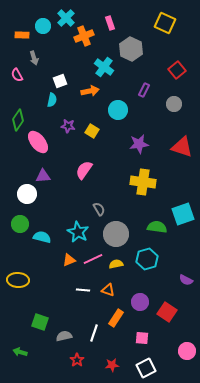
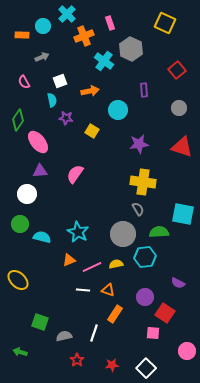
cyan cross at (66, 18): moved 1 px right, 4 px up
gray arrow at (34, 58): moved 8 px right, 1 px up; rotated 96 degrees counterclockwise
cyan cross at (104, 67): moved 6 px up
pink semicircle at (17, 75): moved 7 px right, 7 px down
purple rectangle at (144, 90): rotated 32 degrees counterclockwise
cyan semicircle at (52, 100): rotated 24 degrees counterclockwise
gray circle at (174, 104): moved 5 px right, 4 px down
purple star at (68, 126): moved 2 px left, 8 px up
pink semicircle at (84, 170): moved 9 px left, 4 px down
purple triangle at (43, 176): moved 3 px left, 5 px up
gray semicircle at (99, 209): moved 39 px right
cyan square at (183, 214): rotated 30 degrees clockwise
green semicircle at (157, 227): moved 2 px right, 5 px down; rotated 12 degrees counterclockwise
gray circle at (116, 234): moved 7 px right
pink line at (93, 259): moved 1 px left, 8 px down
cyan hexagon at (147, 259): moved 2 px left, 2 px up; rotated 10 degrees clockwise
yellow ellipse at (18, 280): rotated 40 degrees clockwise
purple semicircle at (186, 280): moved 8 px left, 3 px down
purple circle at (140, 302): moved 5 px right, 5 px up
red square at (167, 312): moved 2 px left, 1 px down
orange rectangle at (116, 318): moved 1 px left, 4 px up
pink square at (142, 338): moved 11 px right, 5 px up
white square at (146, 368): rotated 18 degrees counterclockwise
